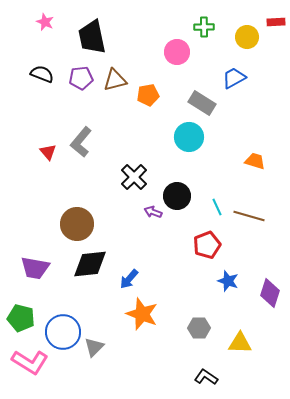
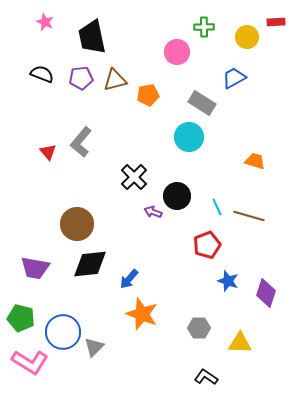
purple diamond: moved 4 px left
